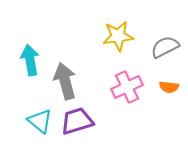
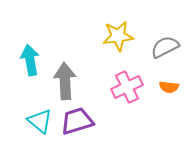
gray arrow: rotated 12 degrees clockwise
